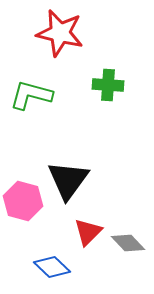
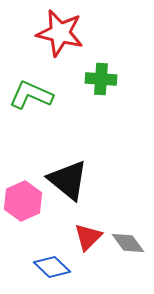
green cross: moved 7 px left, 6 px up
green L-shape: rotated 9 degrees clockwise
black triangle: rotated 27 degrees counterclockwise
pink hexagon: rotated 21 degrees clockwise
red triangle: moved 5 px down
gray diamond: rotated 8 degrees clockwise
